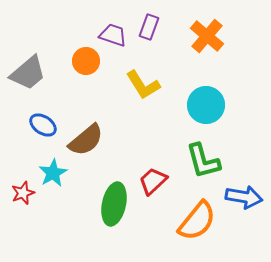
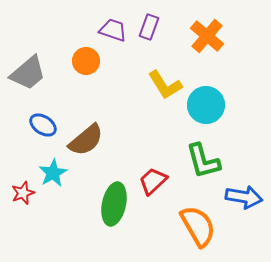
purple trapezoid: moved 5 px up
yellow L-shape: moved 22 px right
orange semicircle: moved 1 px right, 5 px down; rotated 69 degrees counterclockwise
